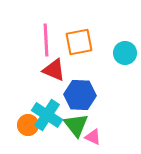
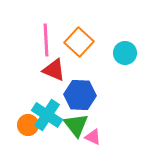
orange square: rotated 36 degrees counterclockwise
